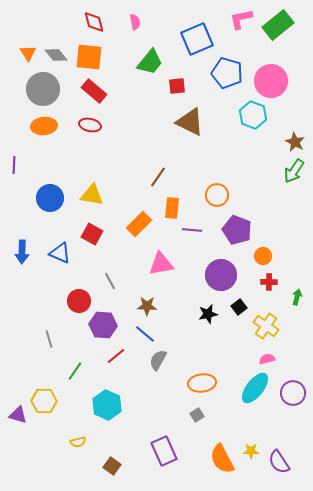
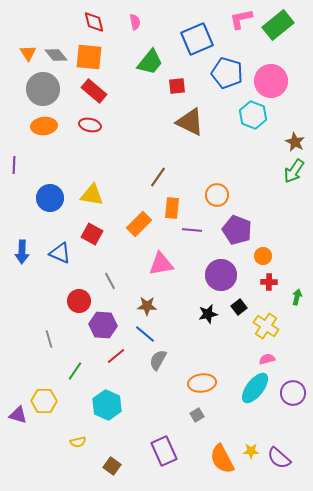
purple semicircle at (279, 462): moved 4 px up; rotated 15 degrees counterclockwise
